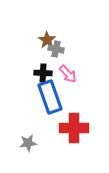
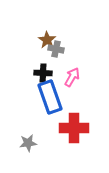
pink arrow: moved 4 px right, 3 px down; rotated 108 degrees counterclockwise
